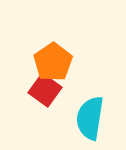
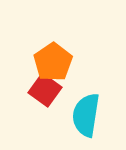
cyan semicircle: moved 4 px left, 3 px up
